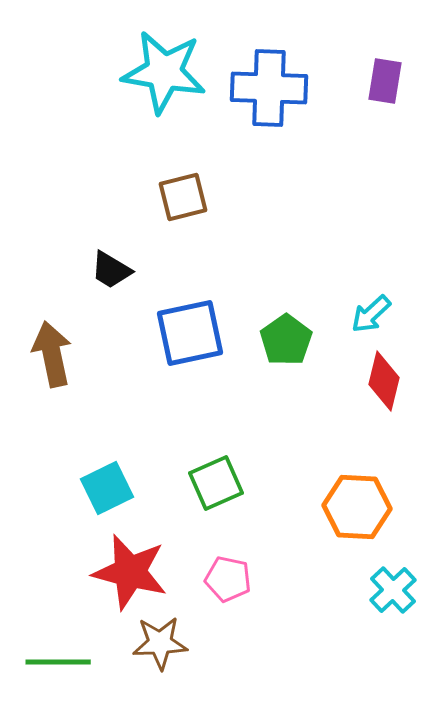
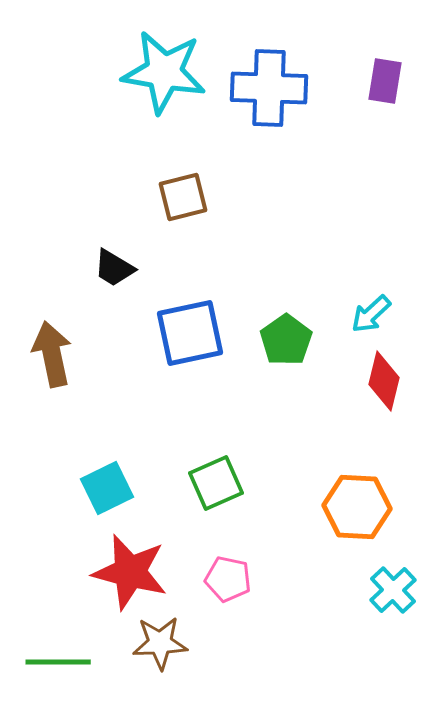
black trapezoid: moved 3 px right, 2 px up
